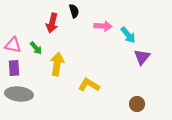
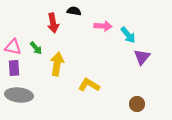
black semicircle: rotated 64 degrees counterclockwise
red arrow: moved 1 px right; rotated 24 degrees counterclockwise
pink triangle: moved 2 px down
gray ellipse: moved 1 px down
